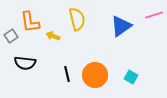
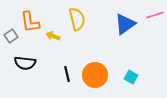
pink line: moved 1 px right
blue triangle: moved 4 px right, 2 px up
